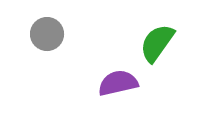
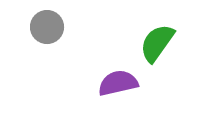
gray circle: moved 7 px up
